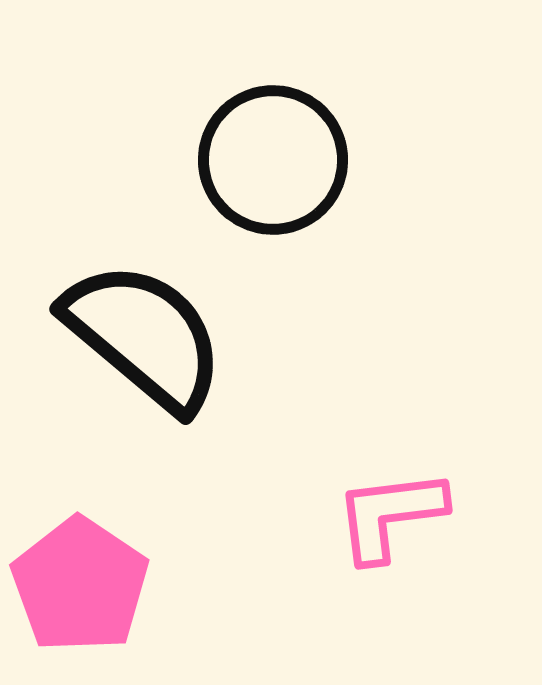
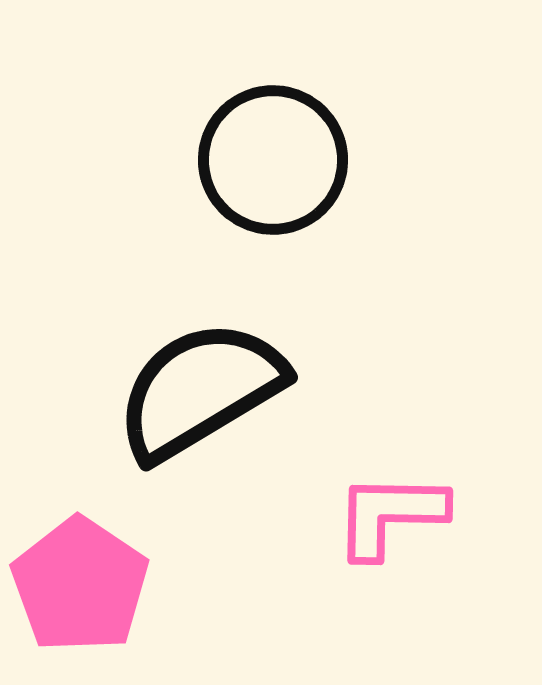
black semicircle: moved 56 px right, 54 px down; rotated 71 degrees counterclockwise
pink L-shape: rotated 8 degrees clockwise
